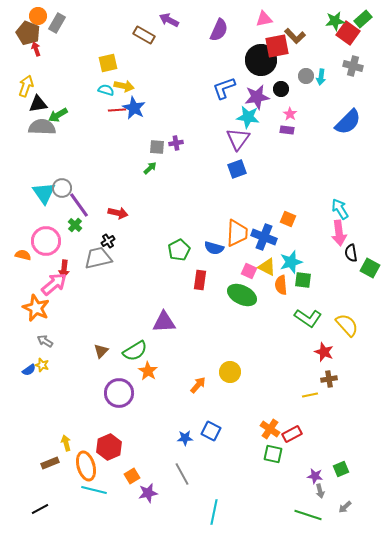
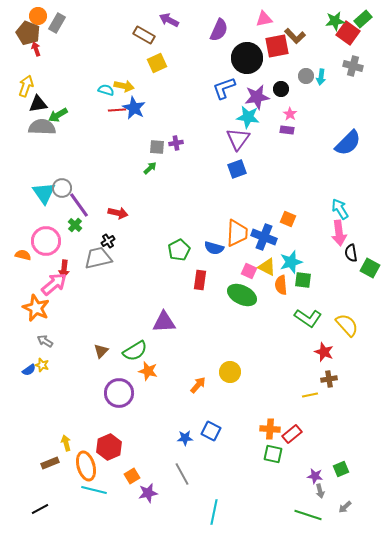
black circle at (261, 60): moved 14 px left, 2 px up
yellow square at (108, 63): moved 49 px right; rotated 12 degrees counterclockwise
blue semicircle at (348, 122): moved 21 px down
orange star at (148, 371): rotated 18 degrees counterclockwise
orange cross at (270, 429): rotated 30 degrees counterclockwise
red rectangle at (292, 434): rotated 12 degrees counterclockwise
